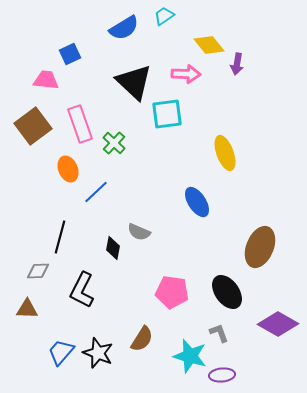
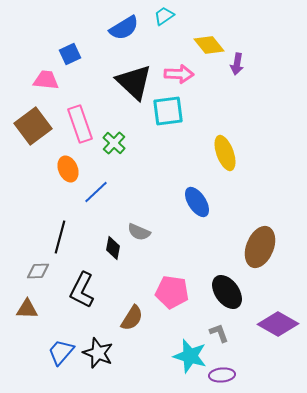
pink arrow: moved 7 px left
cyan square: moved 1 px right, 3 px up
brown semicircle: moved 10 px left, 21 px up
